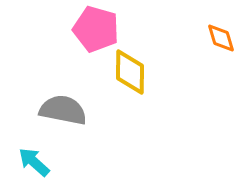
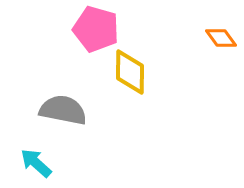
orange diamond: rotated 20 degrees counterclockwise
cyan arrow: moved 2 px right, 1 px down
